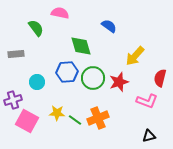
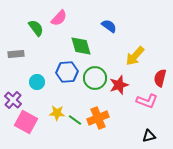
pink semicircle: moved 1 px left, 5 px down; rotated 120 degrees clockwise
green circle: moved 2 px right
red star: moved 3 px down
purple cross: rotated 30 degrees counterclockwise
pink square: moved 1 px left, 1 px down
